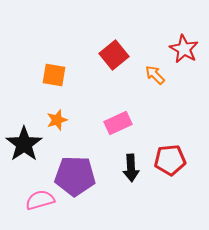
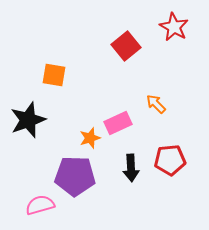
red star: moved 10 px left, 22 px up
red square: moved 12 px right, 9 px up
orange arrow: moved 1 px right, 29 px down
orange star: moved 33 px right, 18 px down
black star: moved 4 px right, 24 px up; rotated 15 degrees clockwise
pink semicircle: moved 5 px down
